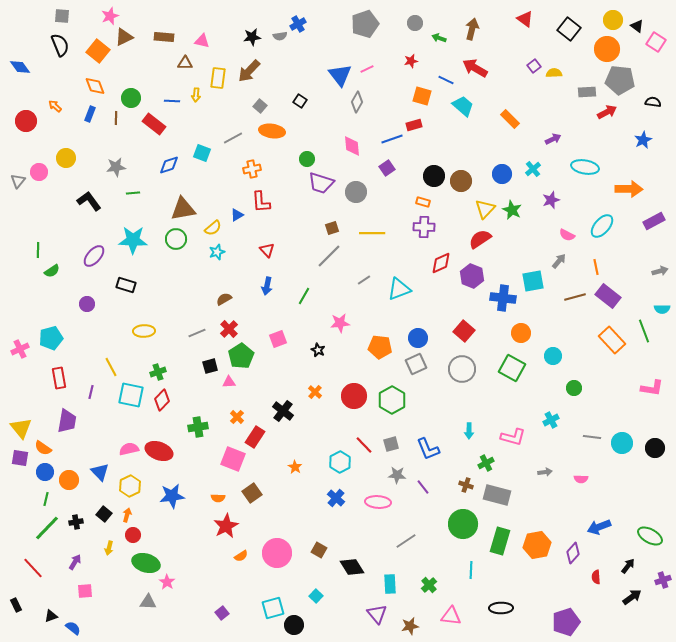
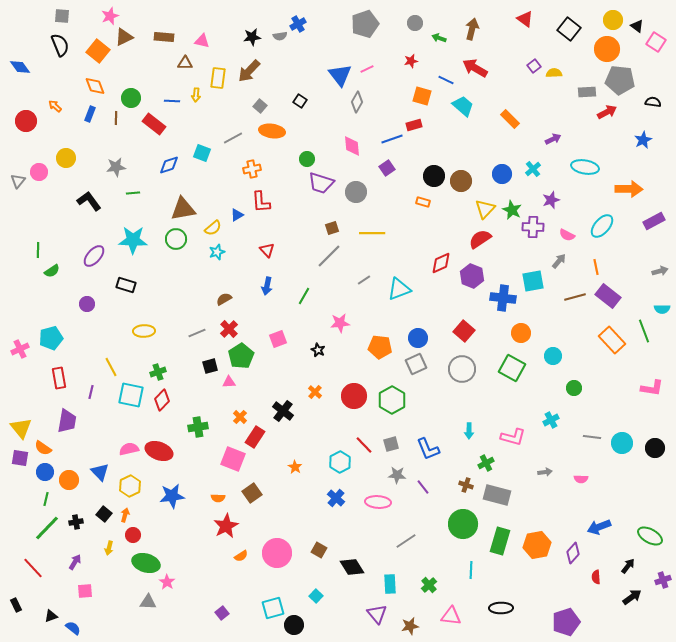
purple cross at (424, 227): moved 109 px right
orange cross at (237, 417): moved 3 px right
orange arrow at (127, 515): moved 2 px left
